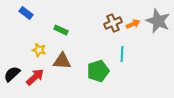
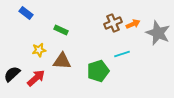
gray star: moved 12 px down
yellow star: rotated 24 degrees counterclockwise
cyan line: rotated 70 degrees clockwise
red arrow: moved 1 px right, 1 px down
